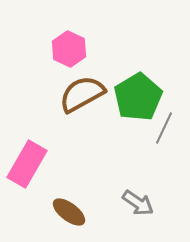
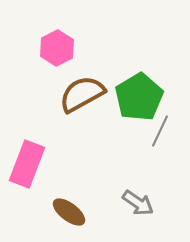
pink hexagon: moved 12 px left, 1 px up; rotated 8 degrees clockwise
green pentagon: moved 1 px right
gray line: moved 4 px left, 3 px down
pink rectangle: rotated 9 degrees counterclockwise
